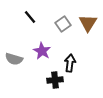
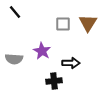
black line: moved 15 px left, 5 px up
gray square: rotated 35 degrees clockwise
gray semicircle: rotated 12 degrees counterclockwise
black arrow: moved 1 px right; rotated 84 degrees clockwise
black cross: moved 1 px left, 1 px down
